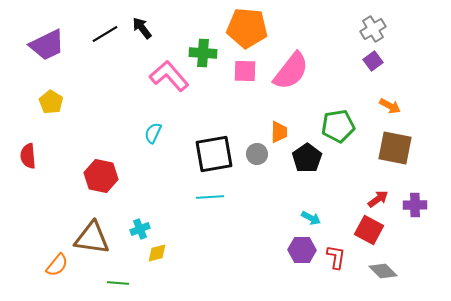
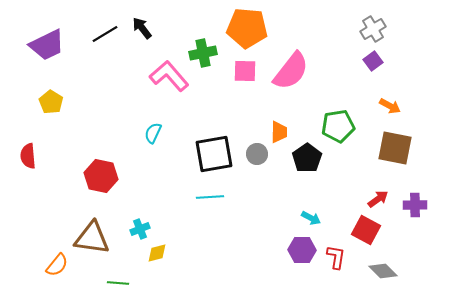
green cross: rotated 16 degrees counterclockwise
red square: moved 3 px left
